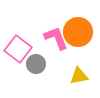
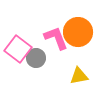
gray circle: moved 6 px up
